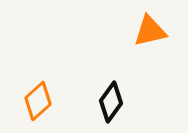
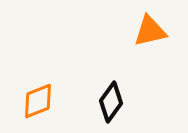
orange diamond: rotated 21 degrees clockwise
